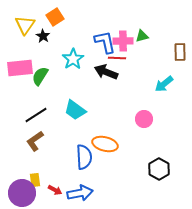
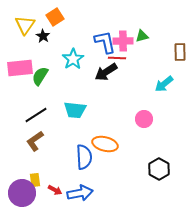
black arrow: rotated 55 degrees counterclockwise
cyan trapezoid: rotated 30 degrees counterclockwise
